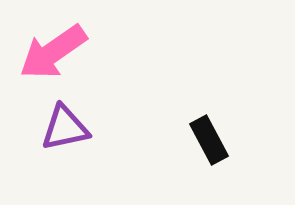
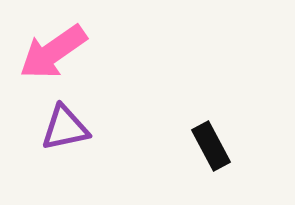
black rectangle: moved 2 px right, 6 px down
